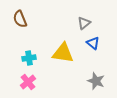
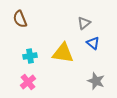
cyan cross: moved 1 px right, 2 px up
